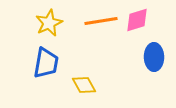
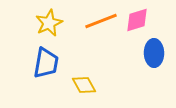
orange line: rotated 12 degrees counterclockwise
blue ellipse: moved 4 px up
